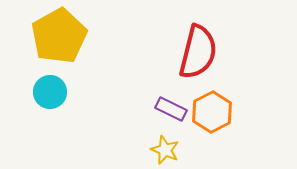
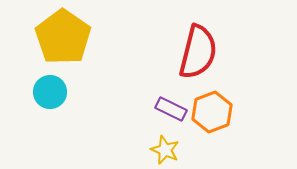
yellow pentagon: moved 4 px right, 1 px down; rotated 8 degrees counterclockwise
orange hexagon: rotated 6 degrees clockwise
